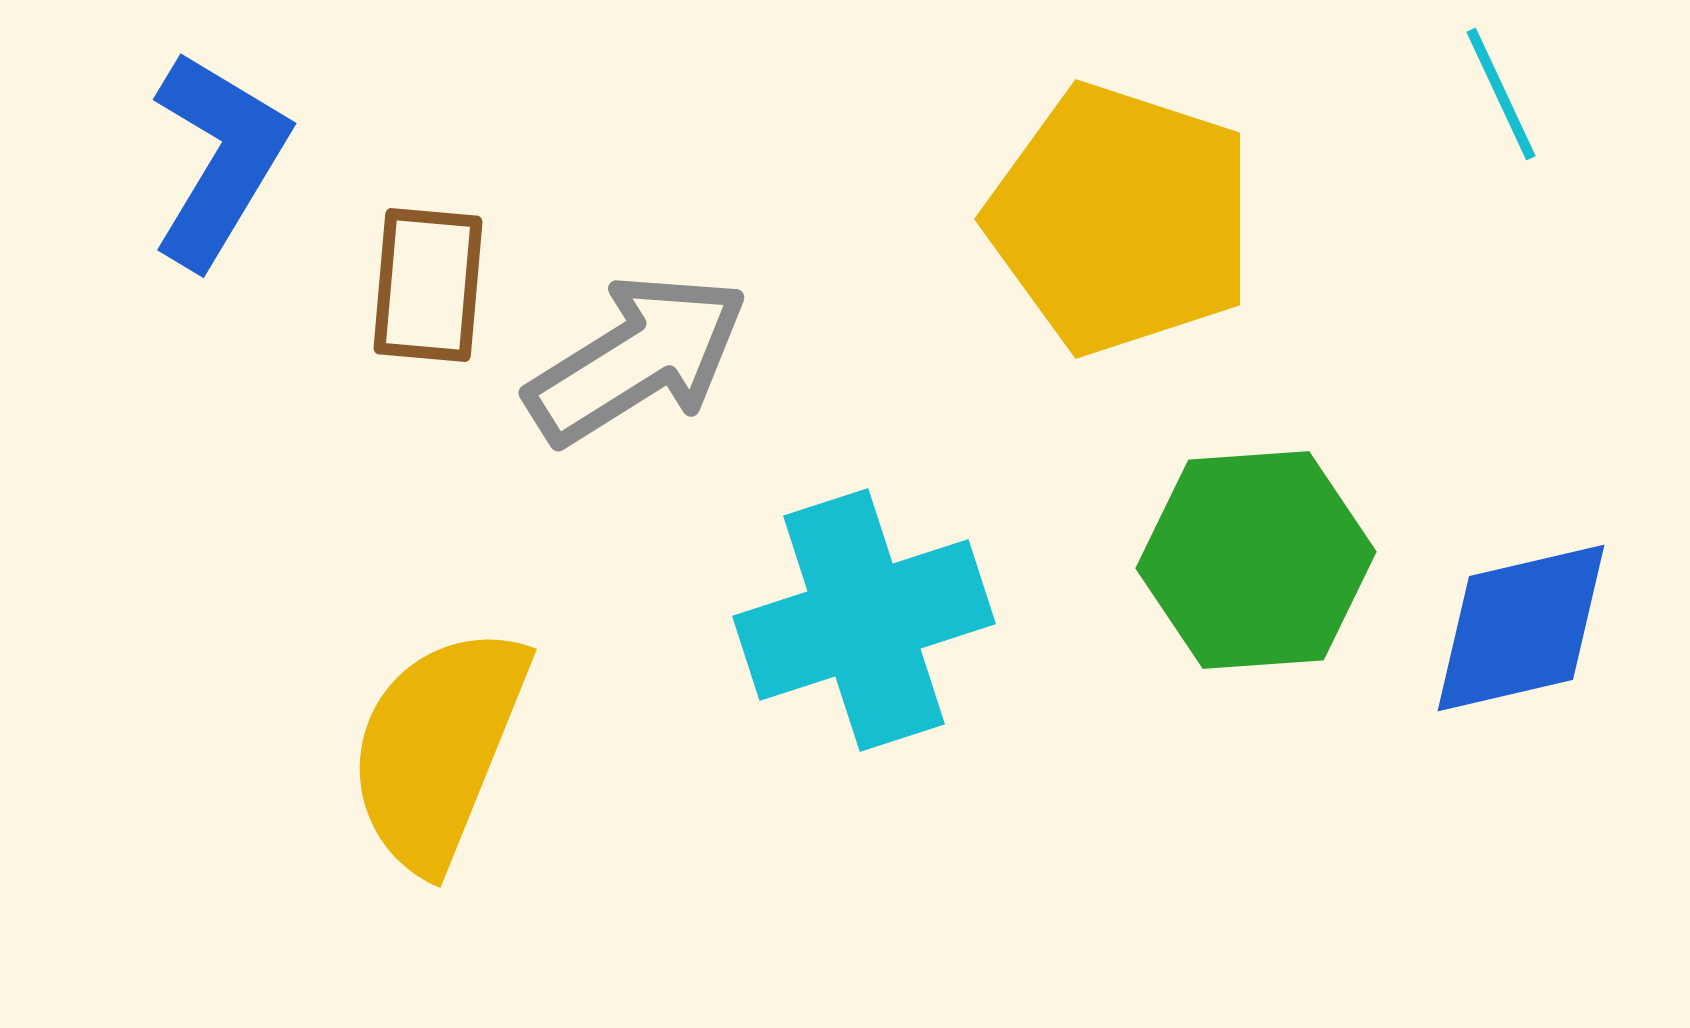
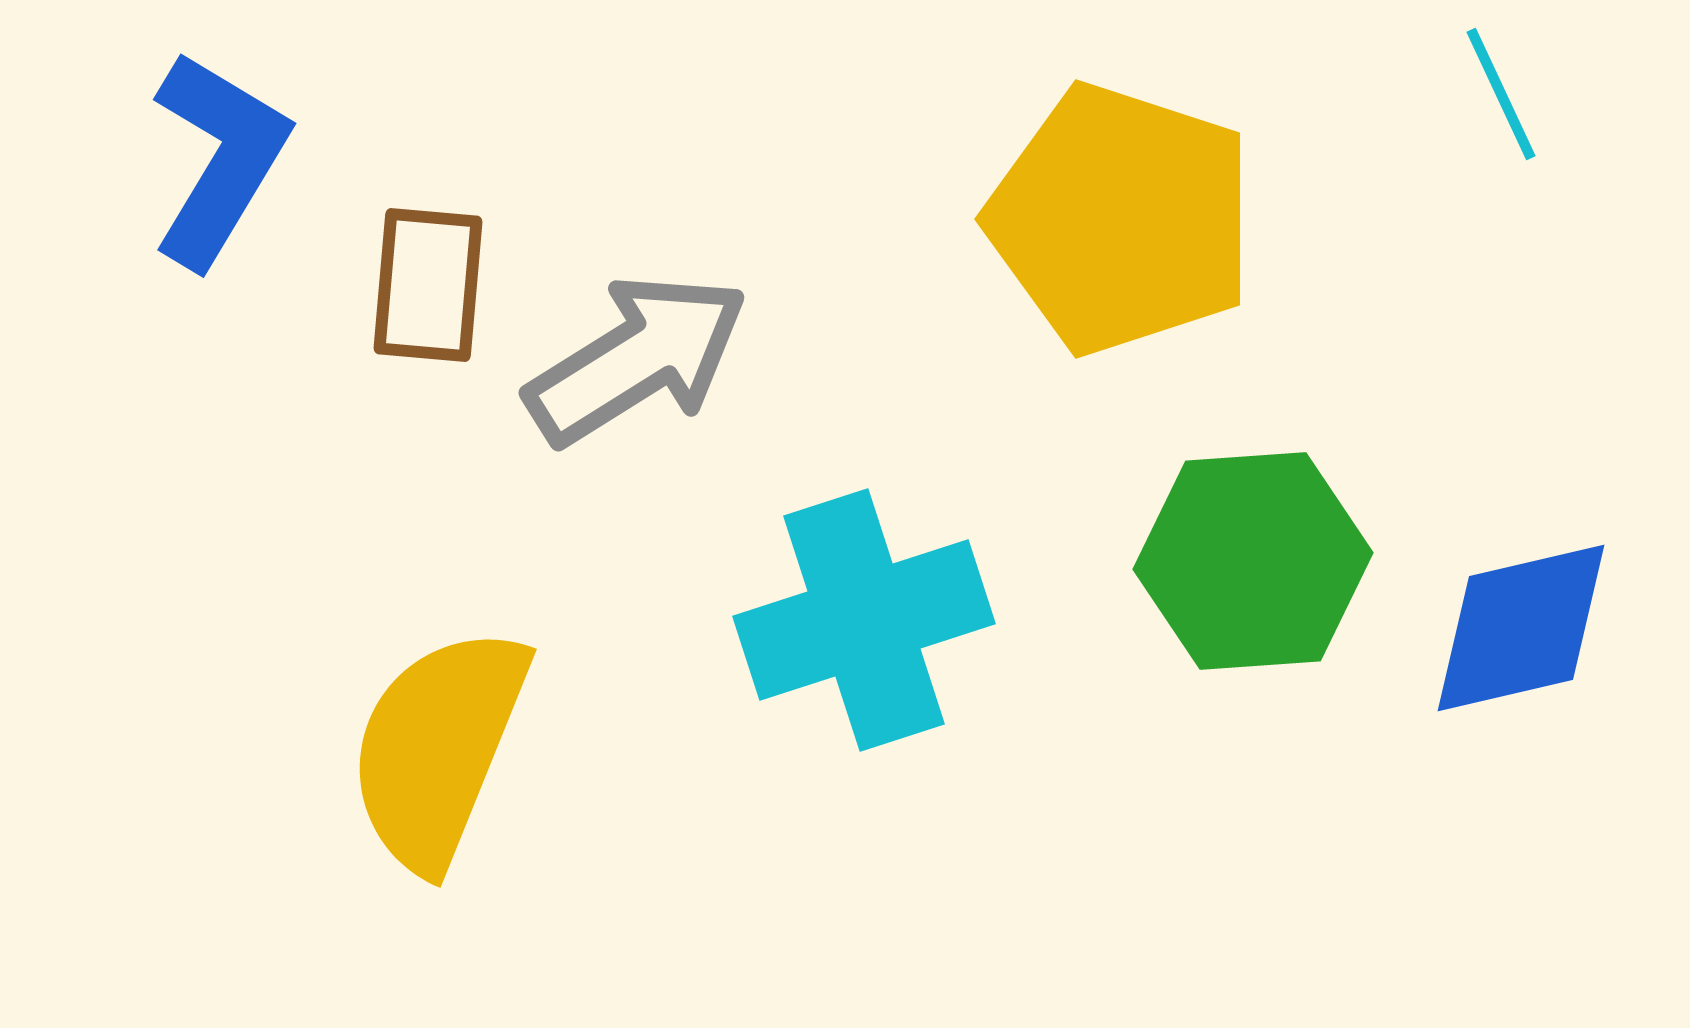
green hexagon: moved 3 px left, 1 px down
